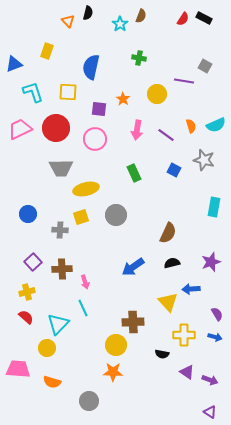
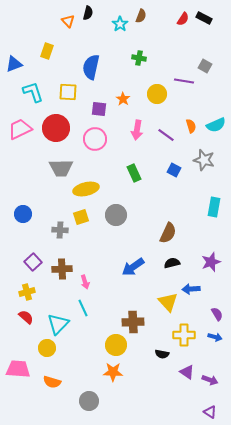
blue circle at (28, 214): moved 5 px left
